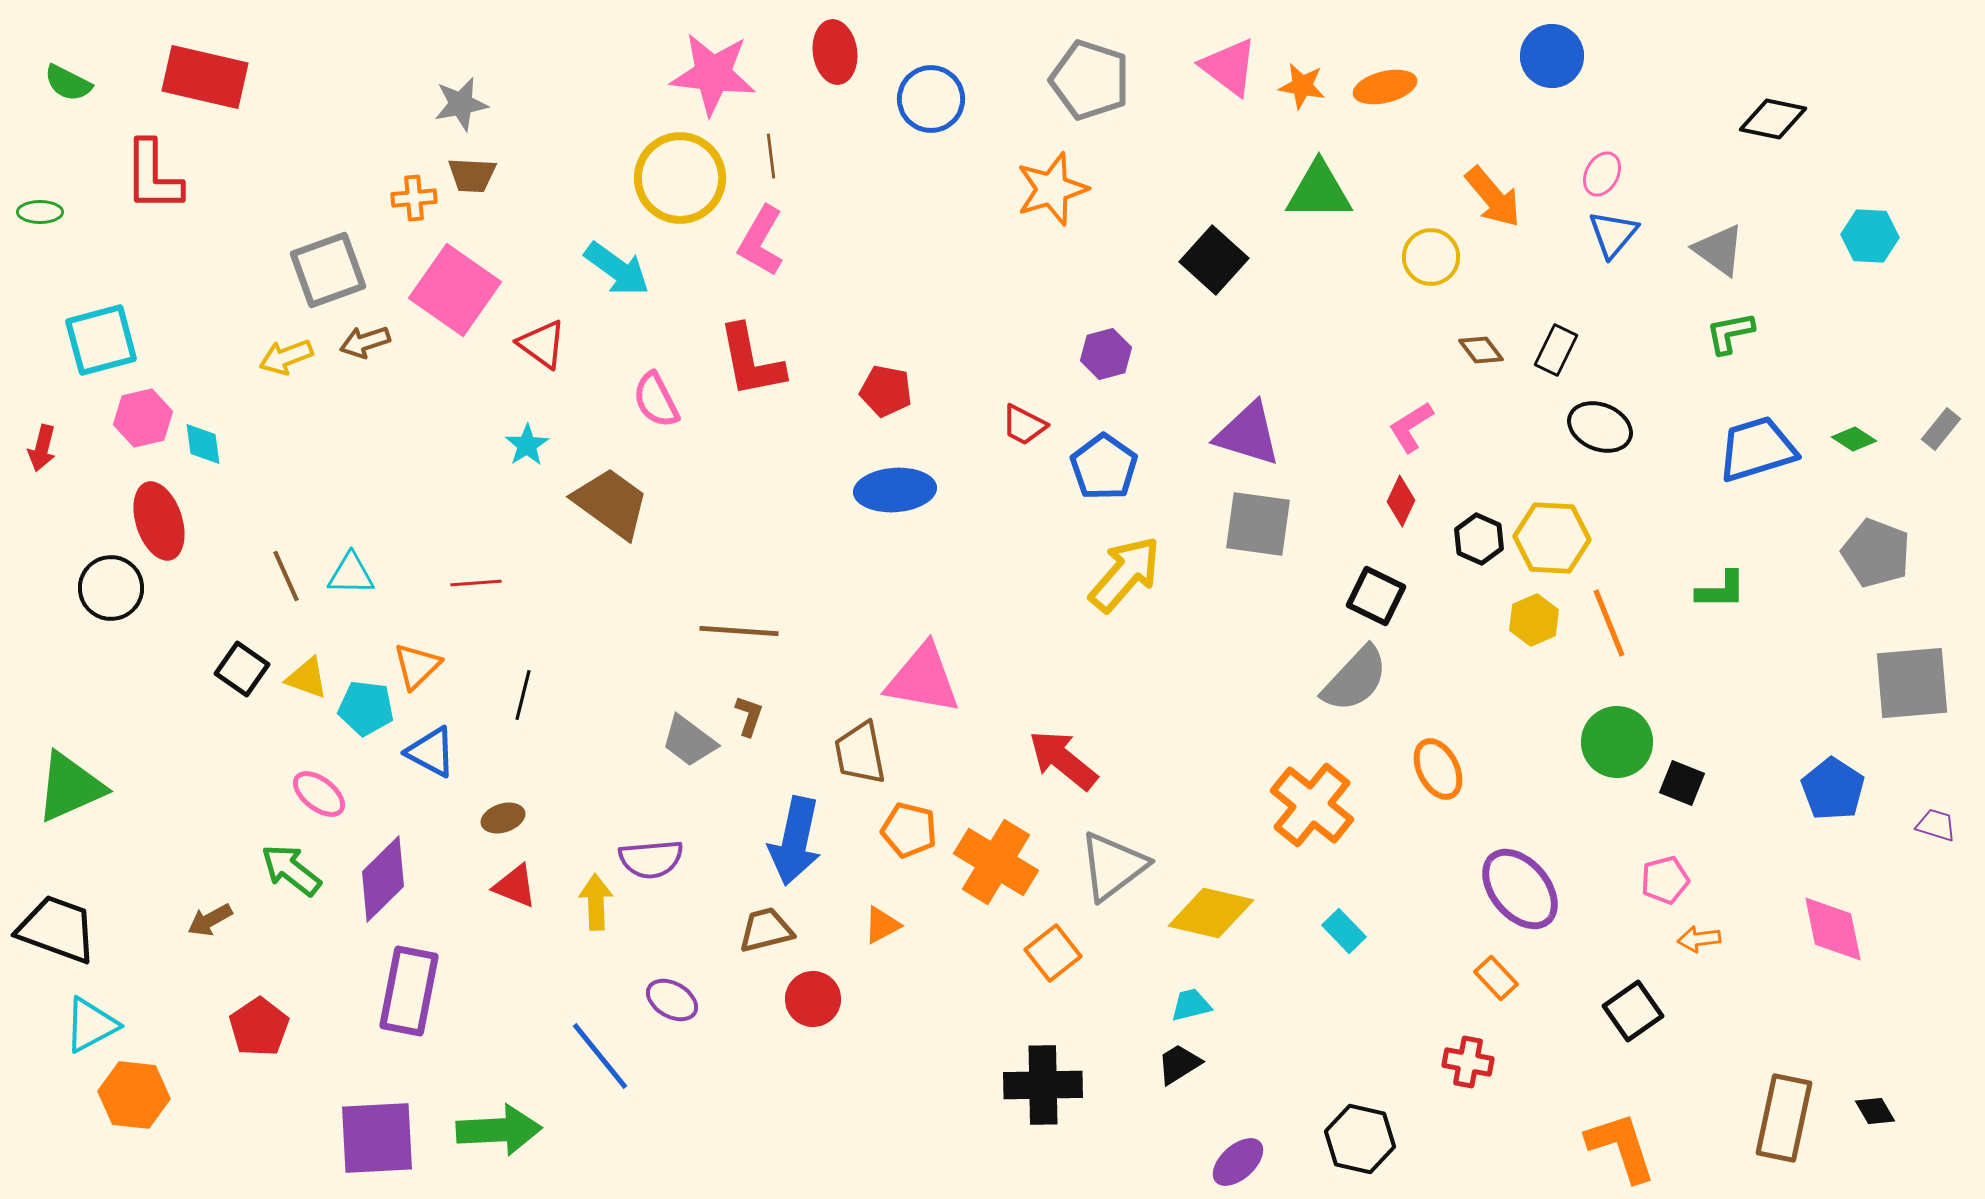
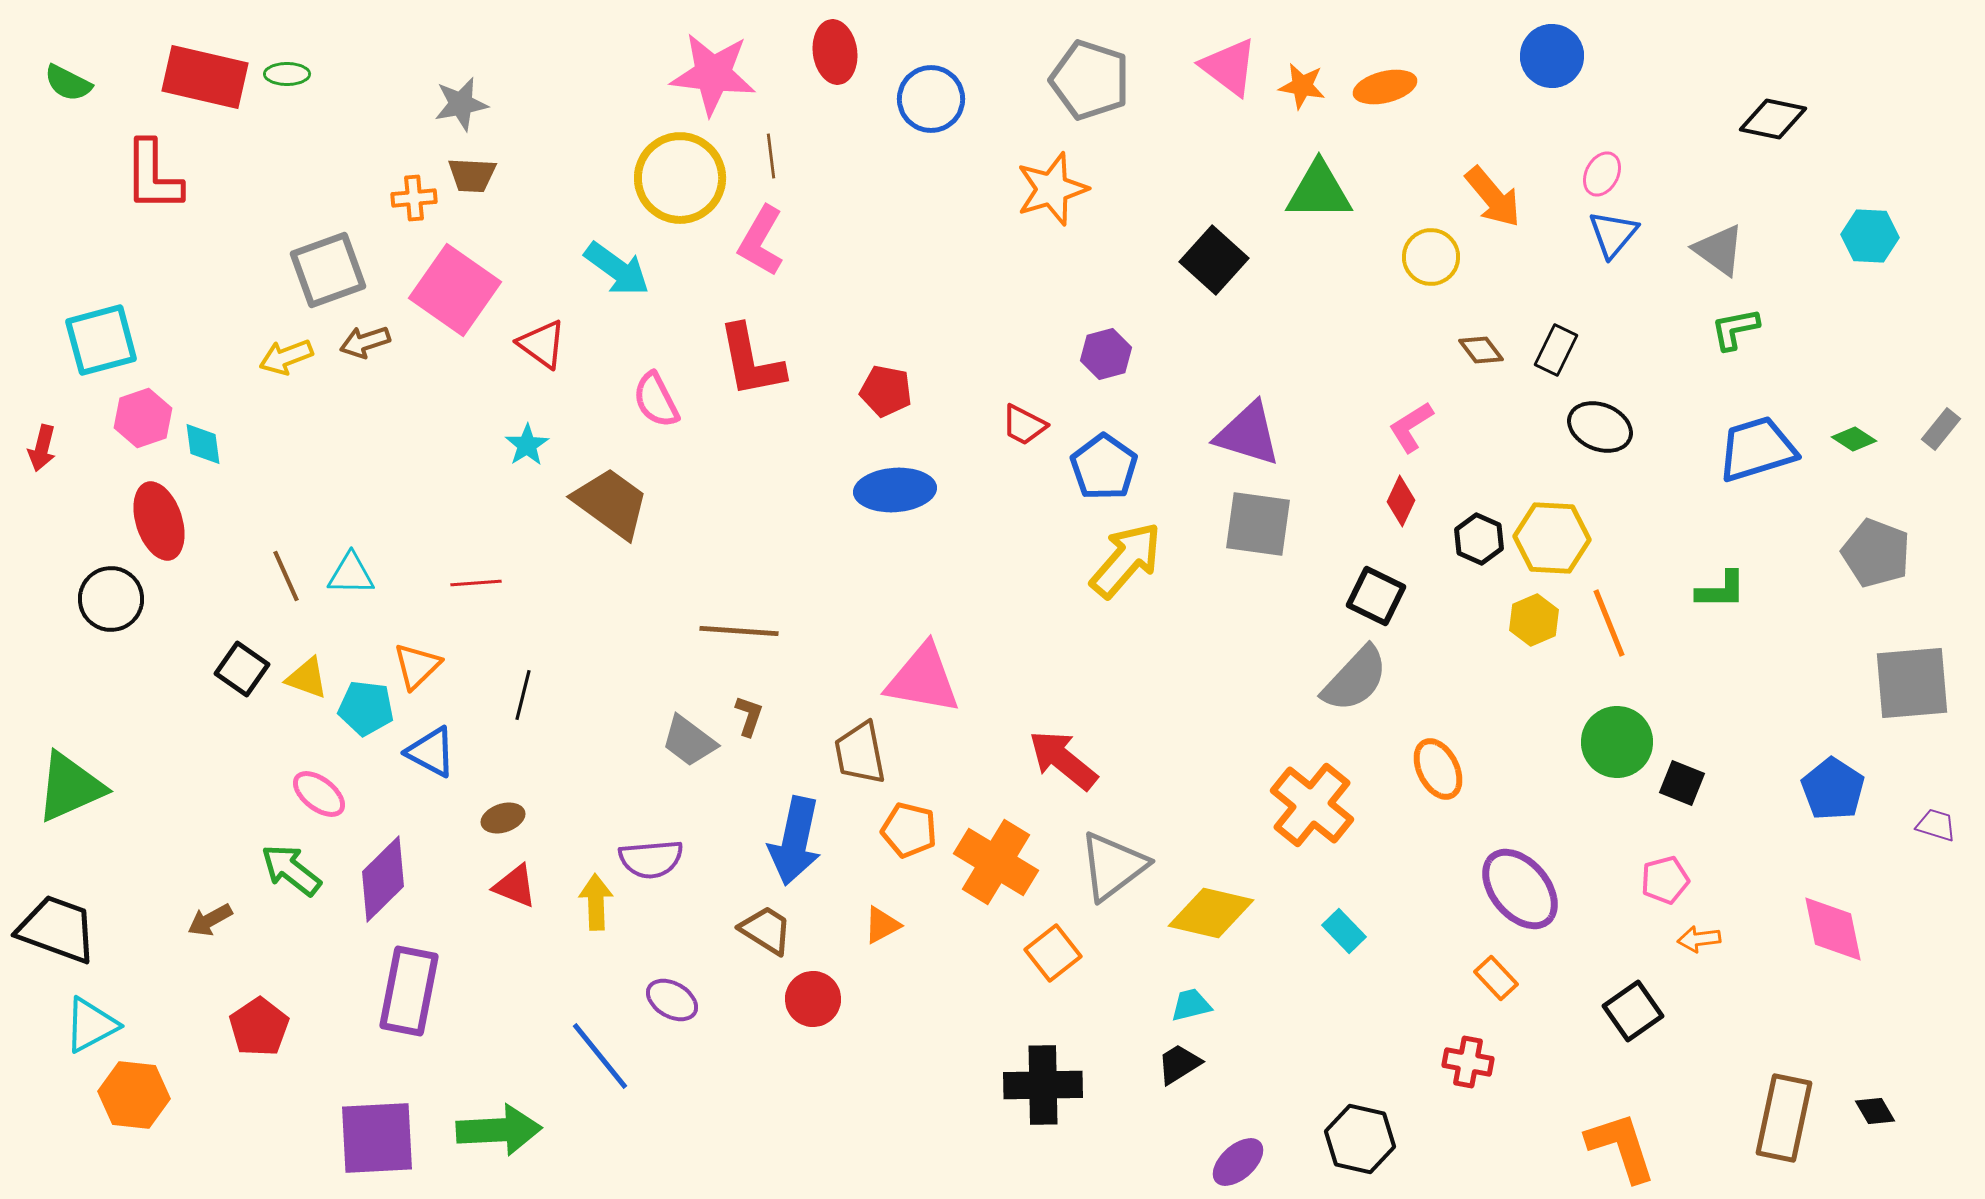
green ellipse at (40, 212): moved 247 px right, 138 px up
green L-shape at (1730, 333): moved 5 px right, 4 px up
pink hexagon at (143, 418): rotated 6 degrees counterclockwise
yellow arrow at (1125, 574): moved 1 px right, 14 px up
black circle at (111, 588): moved 11 px down
brown trapezoid at (766, 930): rotated 46 degrees clockwise
